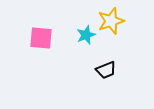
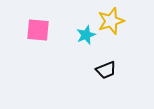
pink square: moved 3 px left, 8 px up
